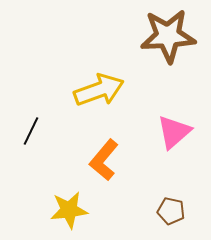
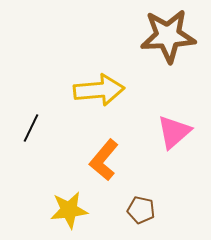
yellow arrow: rotated 15 degrees clockwise
black line: moved 3 px up
brown pentagon: moved 30 px left, 1 px up
